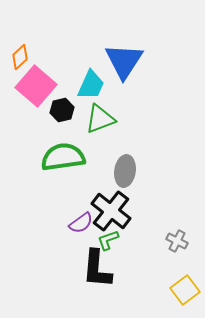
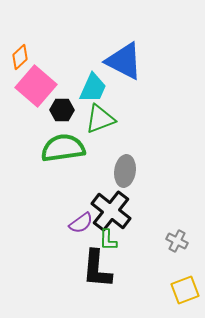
blue triangle: rotated 36 degrees counterclockwise
cyan trapezoid: moved 2 px right, 3 px down
black hexagon: rotated 15 degrees clockwise
green semicircle: moved 9 px up
green L-shape: rotated 70 degrees counterclockwise
yellow square: rotated 16 degrees clockwise
